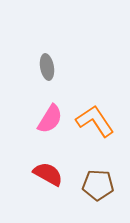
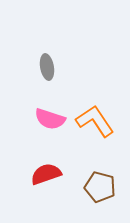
pink semicircle: rotated 76 degrees clockwise
red semicircle: moved 2 px left; rotated 48 degrees counterclockwise
brown pentagon: moved 2 px right, 2 px down; rotated 12 degrees clockwise
